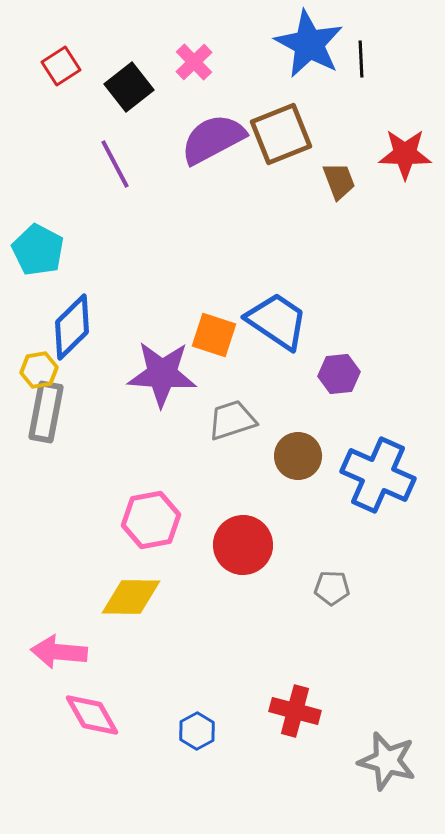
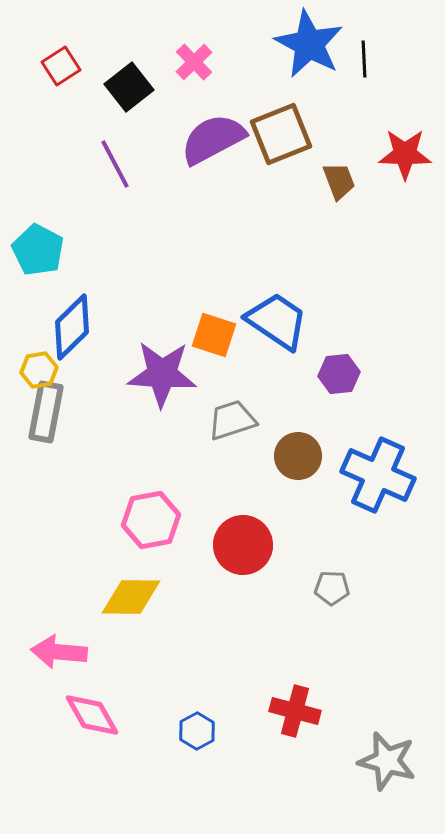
black line: moved 3 px right
